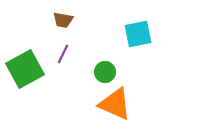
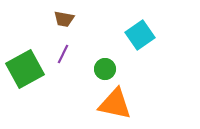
brown trapezoid: moved 1 px right, 1 px up
cyan square: moved 2 px right, 1 px down; rotated 24 degrees counterclockwise
green circle: moved 3 px up
orange triangle: rotated 12 degrees counterclockwise
